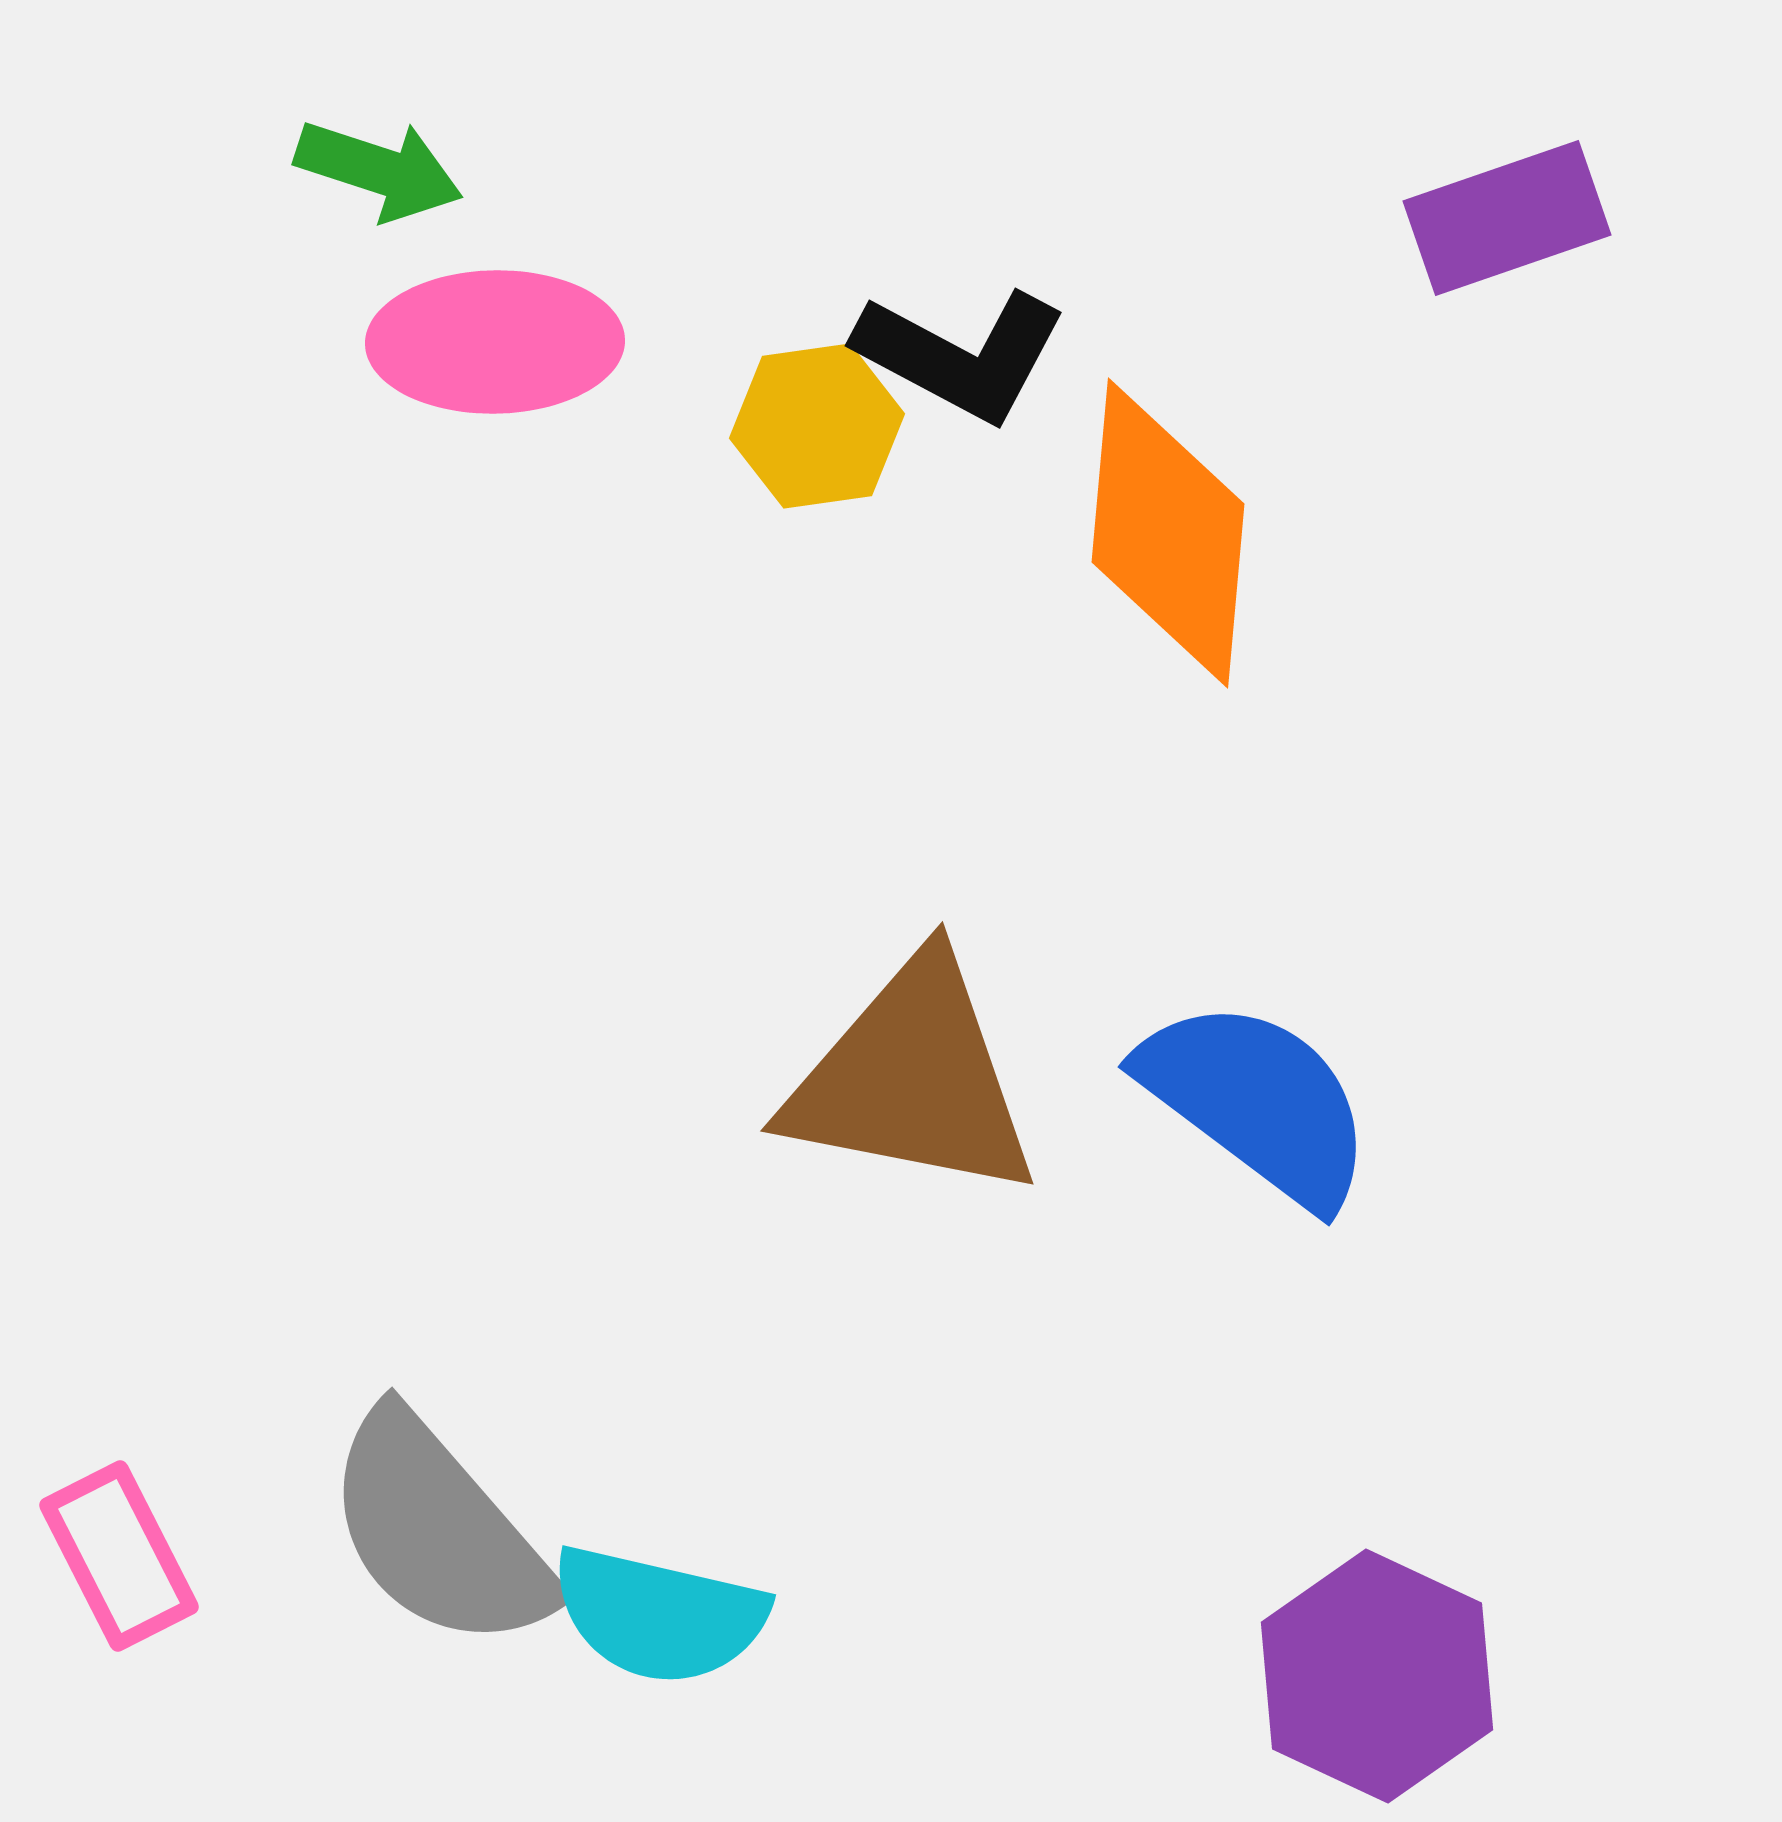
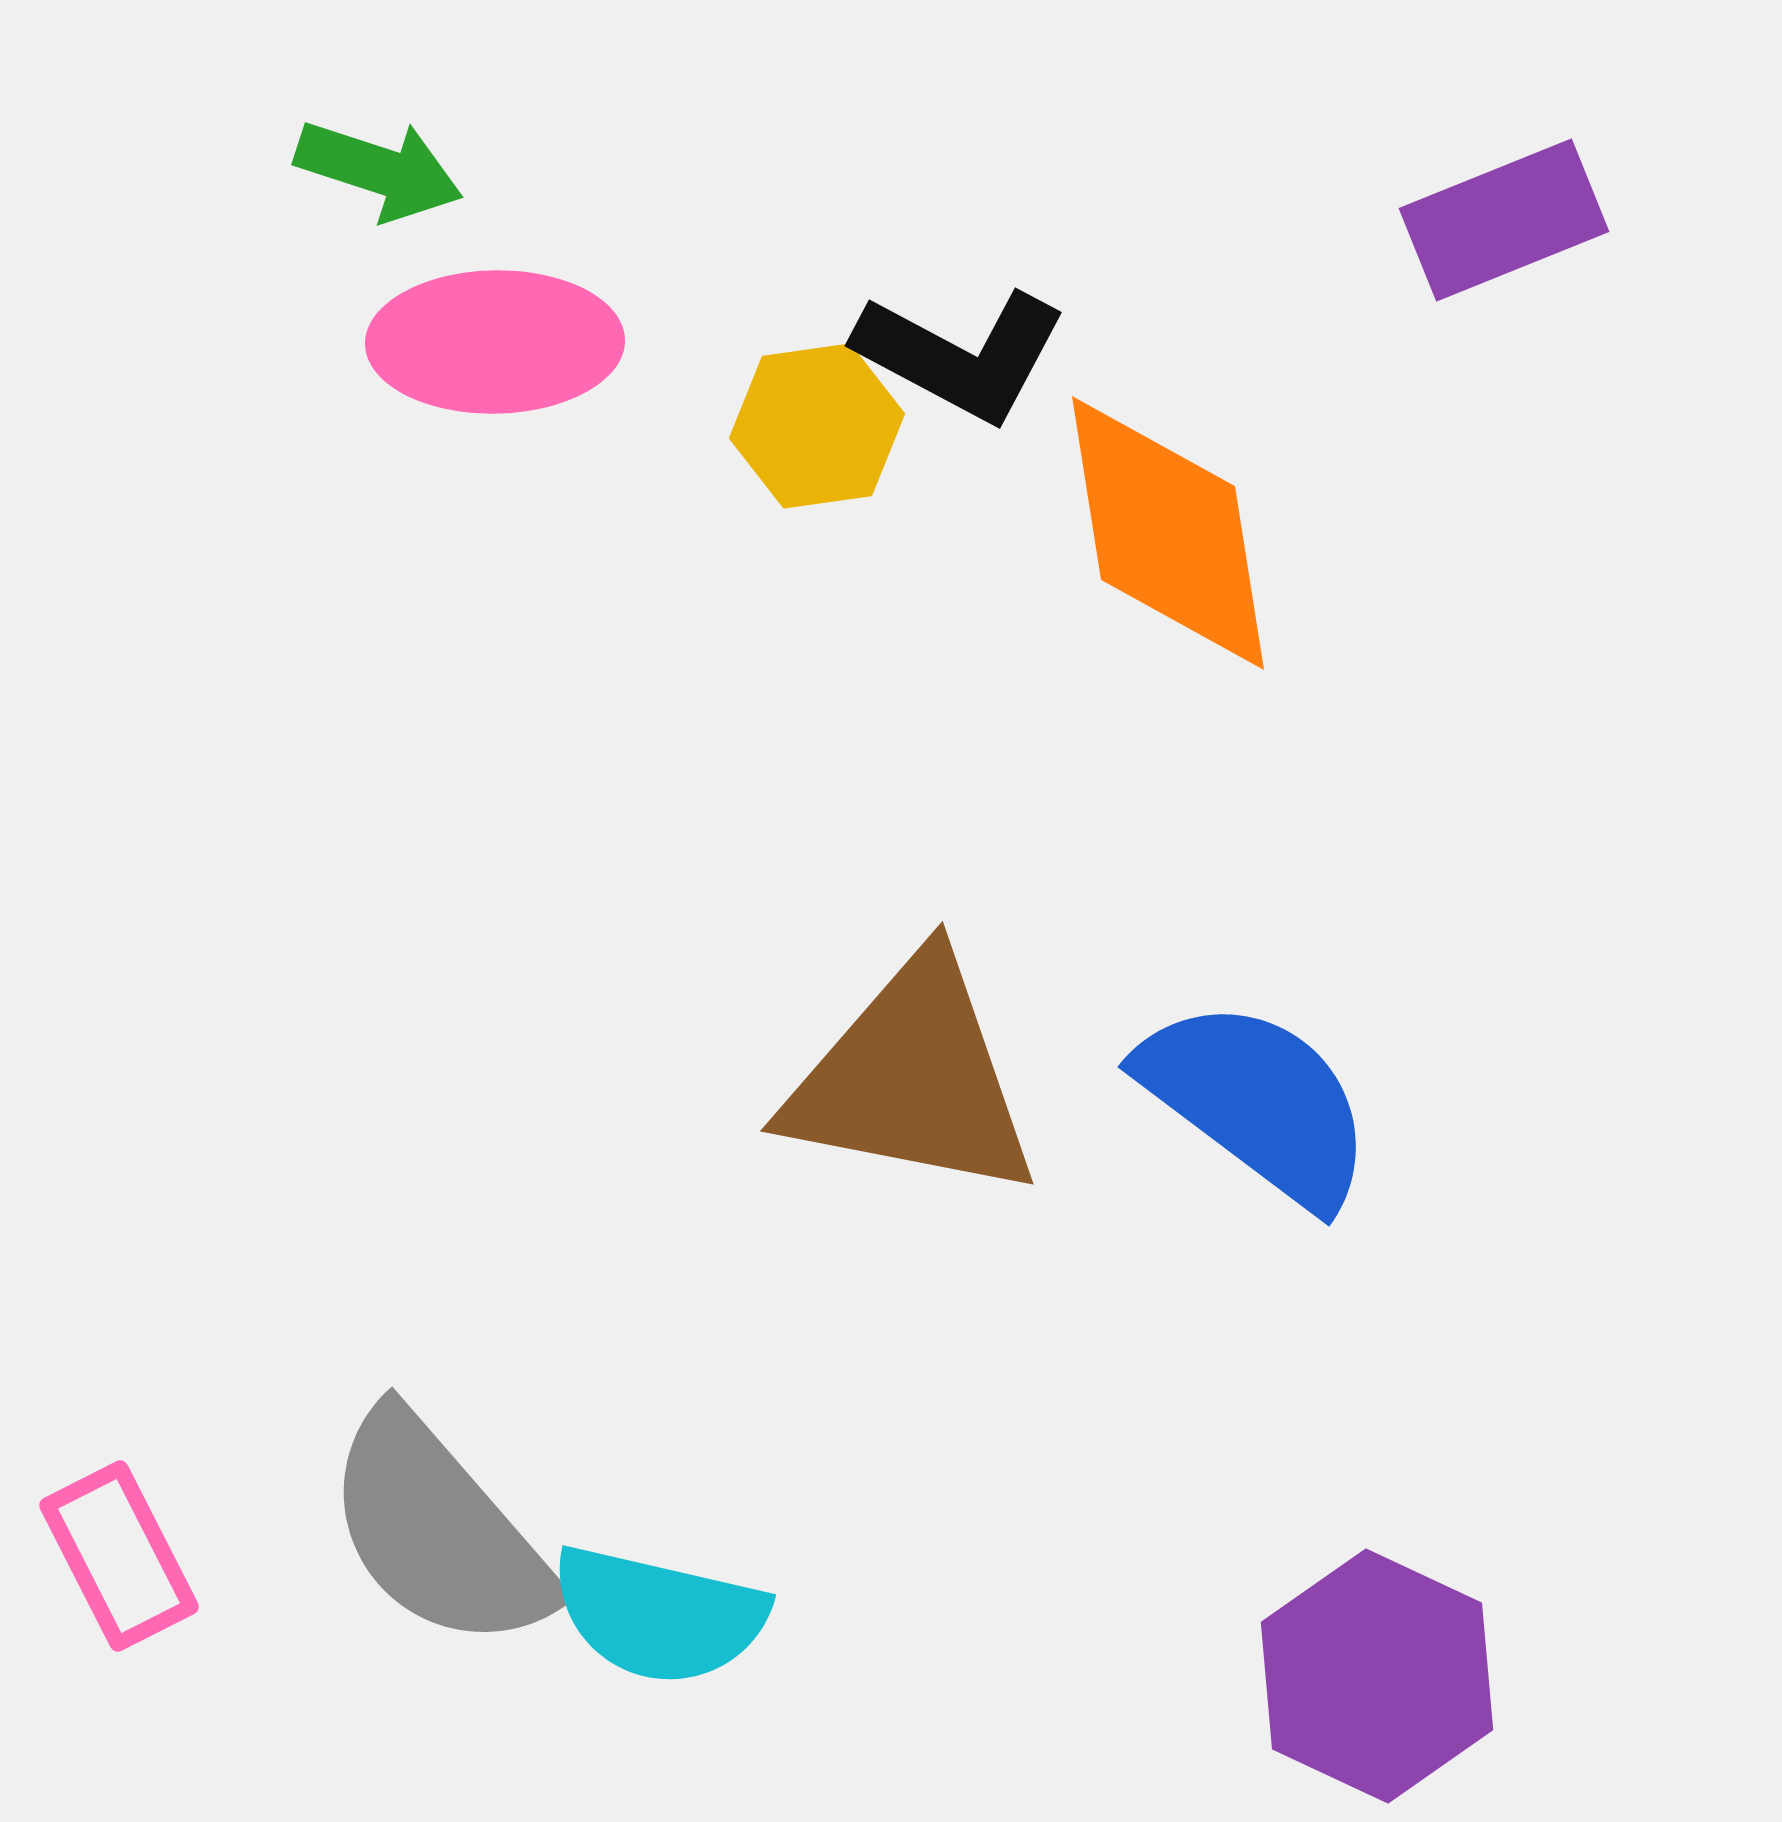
purple rectangle: moved 3 px left, 2 px down; rotated 3 degrees counterclockwise
orange diamond: rotated 14 degrees counterclockwise
